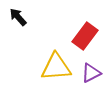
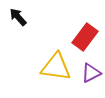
red rectangle: moved 1 px down
yellow triangle: rotated 12 degrees clockwise
